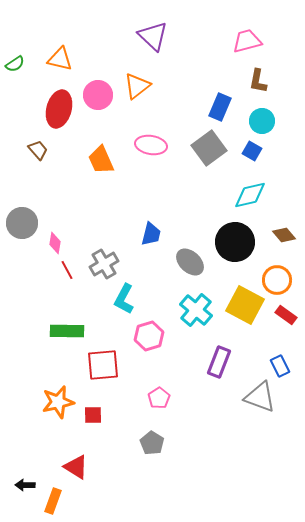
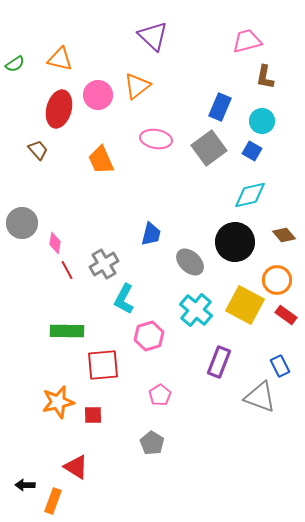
brown L-shape at (258, 81): moved 7 px right, 4 px up
pink ellipse at (151, 145): moved 5 px right, 6 px up
pink pentagon at (159, 398): moved 1 px right, 3 px up
